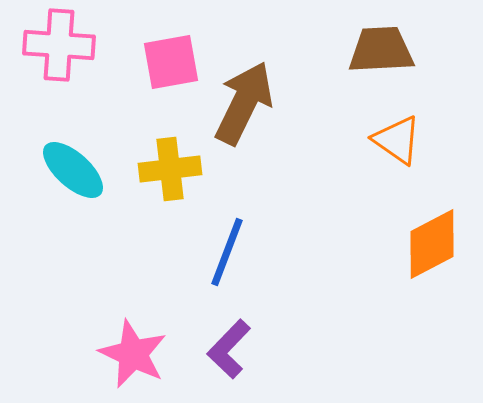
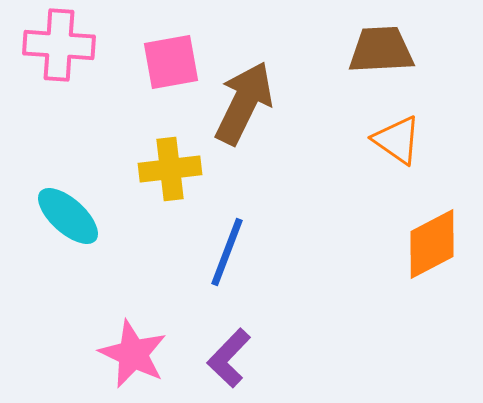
cyan ellipse: moved 5 px left, 46 px down
purple L-shape: moved 9 px down
